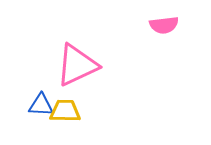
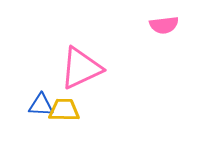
pink triangle: moved 4 px right, 3 px down
yellow trapezoid: moved 1 px left, 1 px up
